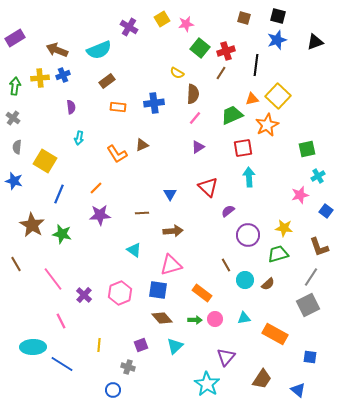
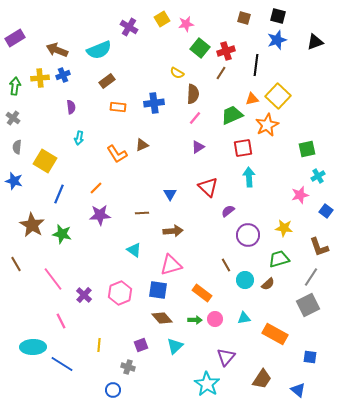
green trapezoid at (278, 254): moved 1 px right, 5 px down
